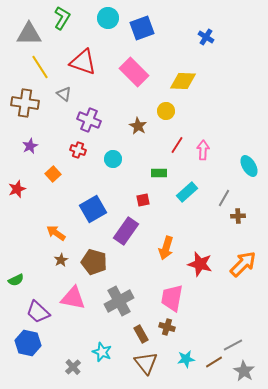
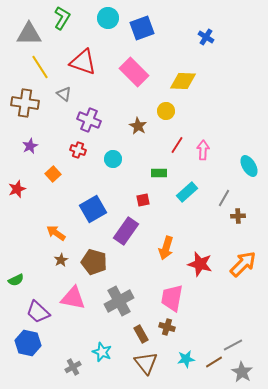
gray cross at (73, 367): rotated 14 degrees clockwise
gray star at (244, 371): moved 2 px left, 1 px down
